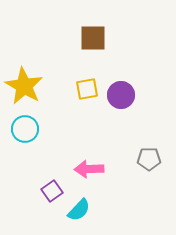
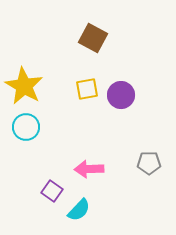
brown square: rotated 28 degrees clockwise
cyan circle: moved 1 px right, 2 px up
gray pentagon: moved 4 px down
purple square: rotated 20 degrees counterclockwise
